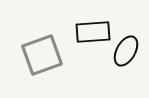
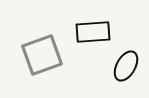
black ellipse: moved 15 px down
